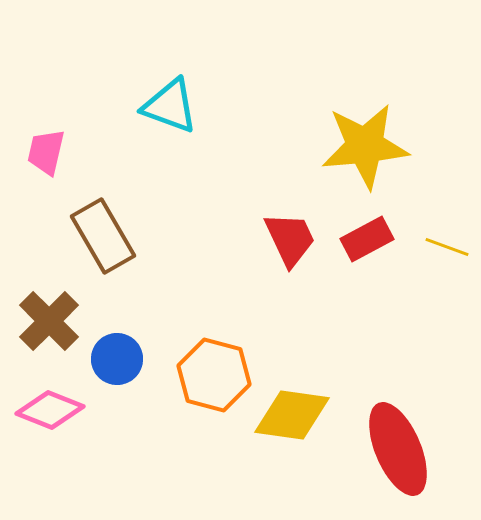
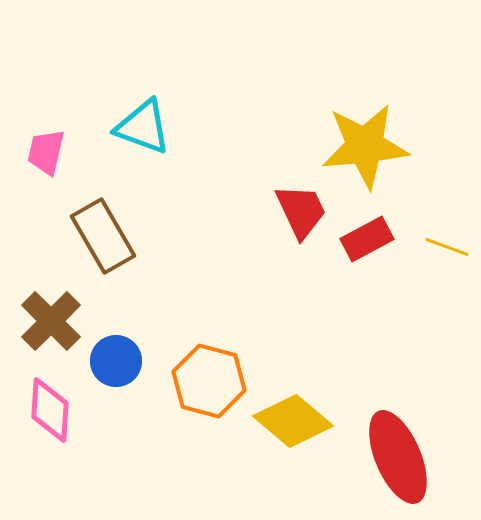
cyan triangle: moved 27 px left, 21 px down
red trapezoid: moved 11 px right, 28 px up
brown cross: moved 2 px right
blue circle: moved 1 px left, 2 px down
orange hexagon: moved 5 px left, 6 px down
pink diamond: rotated 72 degrees clockwise
yellow diamond: moved 1 px right, 6 px down; rotated 32 degrees clockwise
red ellipse: moved 8 px down
